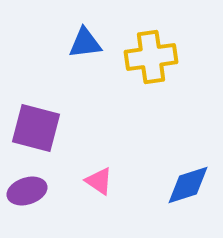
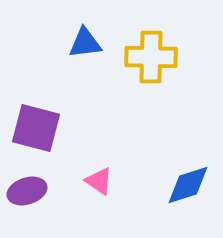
yellow cross: rotated 9 degrees clockwise
